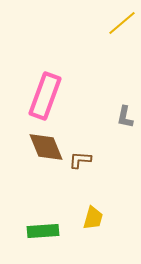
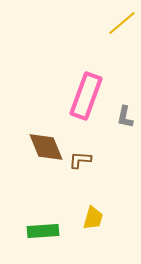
pink rectangle: moved 41 px right
